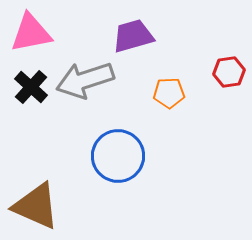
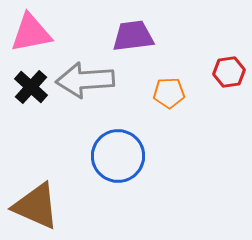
purple trapezoid: rotated 9 degrees clockwise
gray arrow: rotated 14 degrees clockwise
